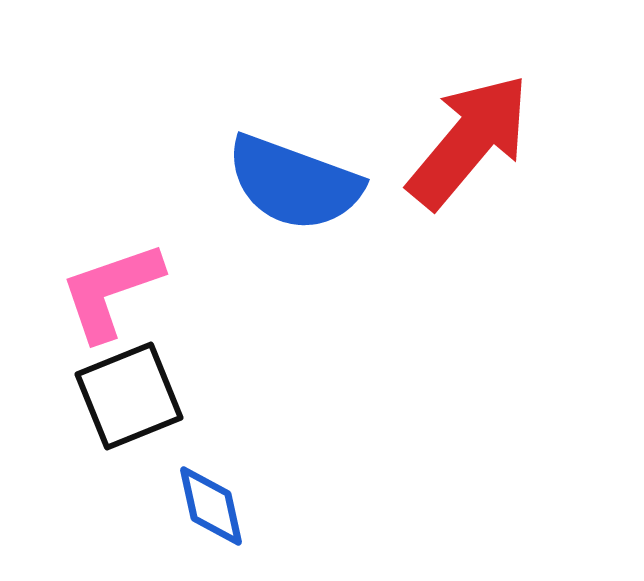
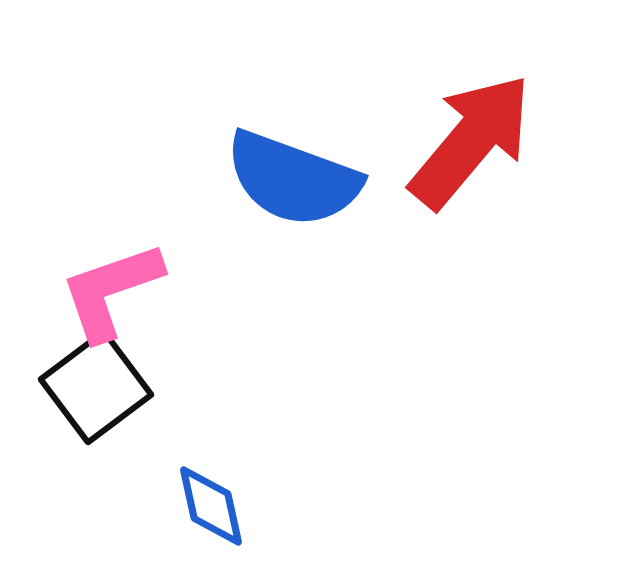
red arrow: moved 2 px right
blue semicircle: moved 1 px left, 4 px up
black square: moved 33 px left, 9 px up; rotated 15 degrees counterclockwise
